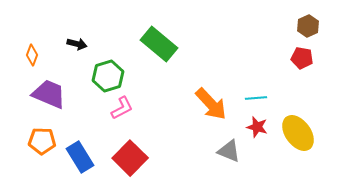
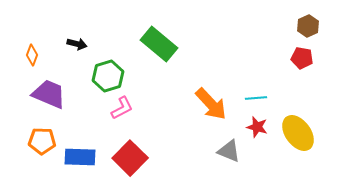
blue rectangle: rotated 56 degrees counterclockwise
